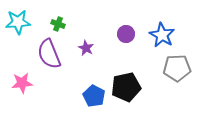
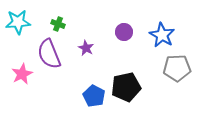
purple circle: moved 2 px left, 2 px up
pink star: moved 9 px up; rotated 20 degrees counterclockwise
